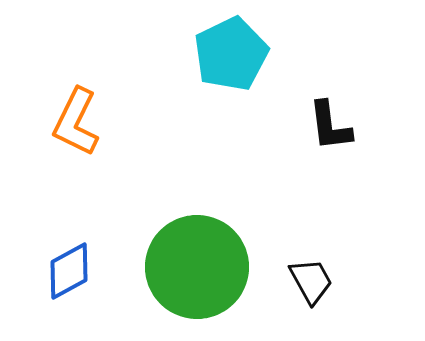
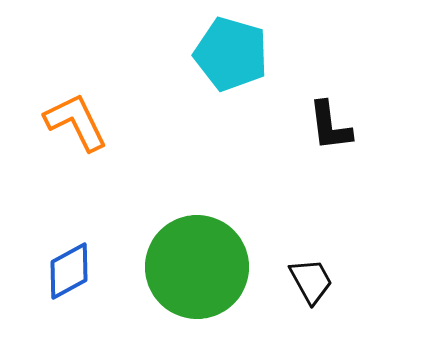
cyan pentagon: rotated 30 degrees counterclockwise
orange L-shape: rotated 128 degrees clockwise
